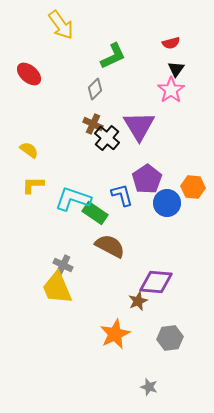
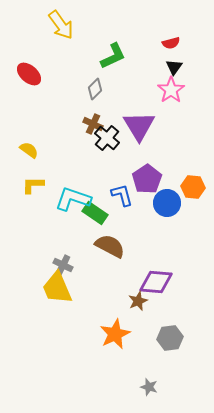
black triangle: moved 2 px left, 2 px up
